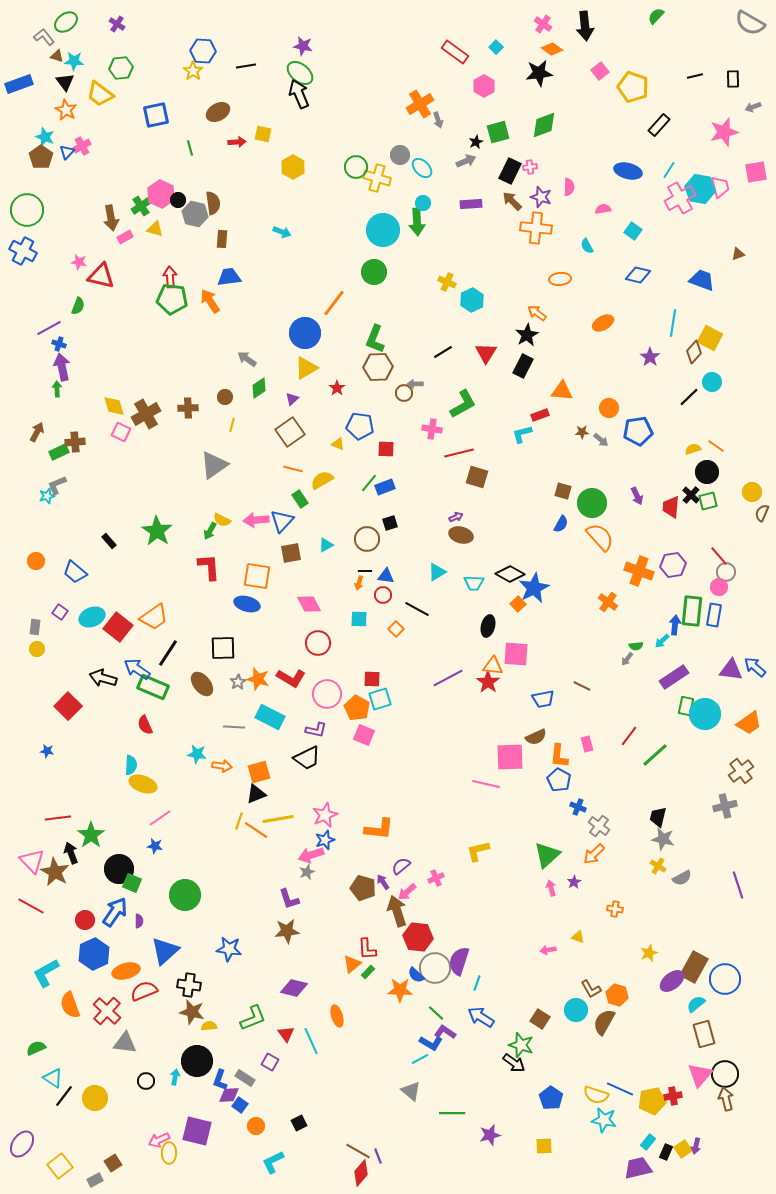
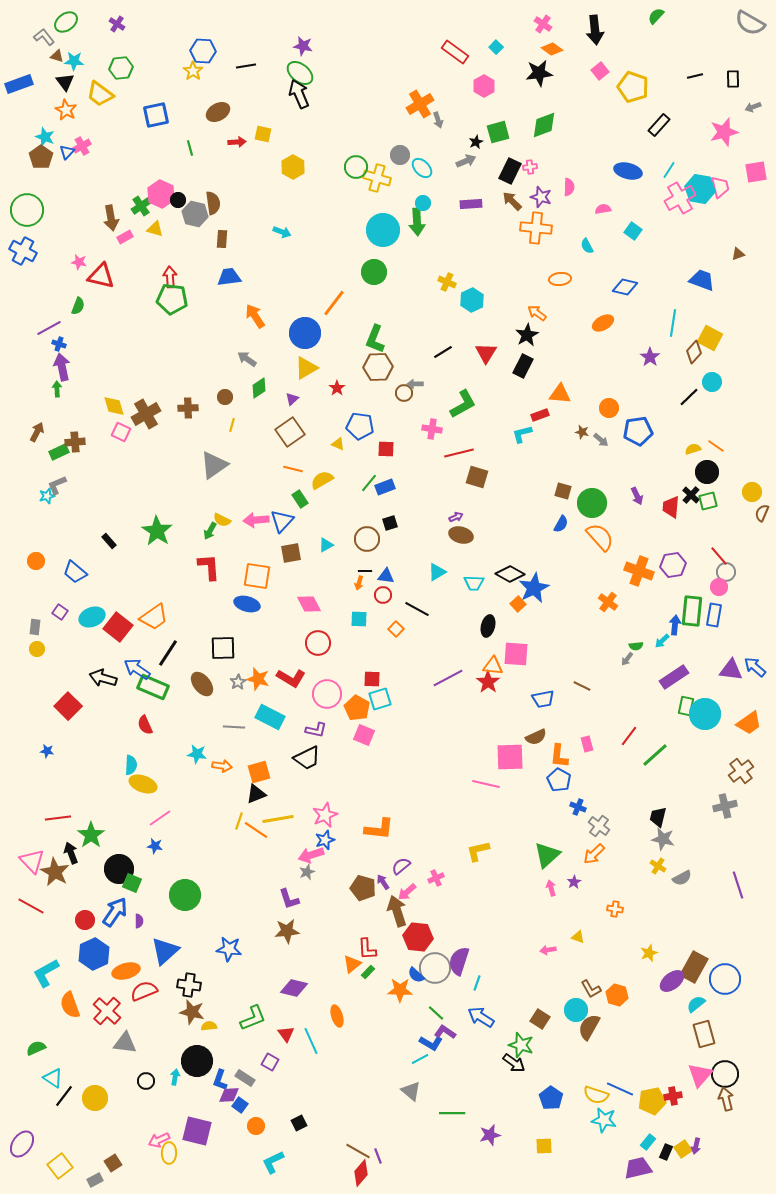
black arrow at (585, 26): moved 10 px right, 4 px down
blue diamond at (638, 275): moved 13 px left, 12 px down
orange arrow at (210, 301): moved 45 px right, 15 px down
orange triangle at (562, 391): moved 2 px left, 3 px down
brown star at (582, 432): rotated 16 degrees clockwise
brown semicircle at (604, 1022): moved 15 px left, 5 px down
